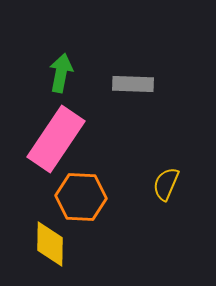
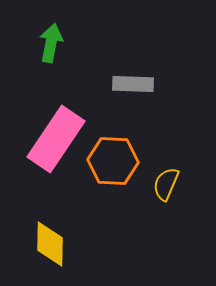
green arrow: moved 10 px left, 30 px up
orange hexagon: moved 32 px right, 36 px up
